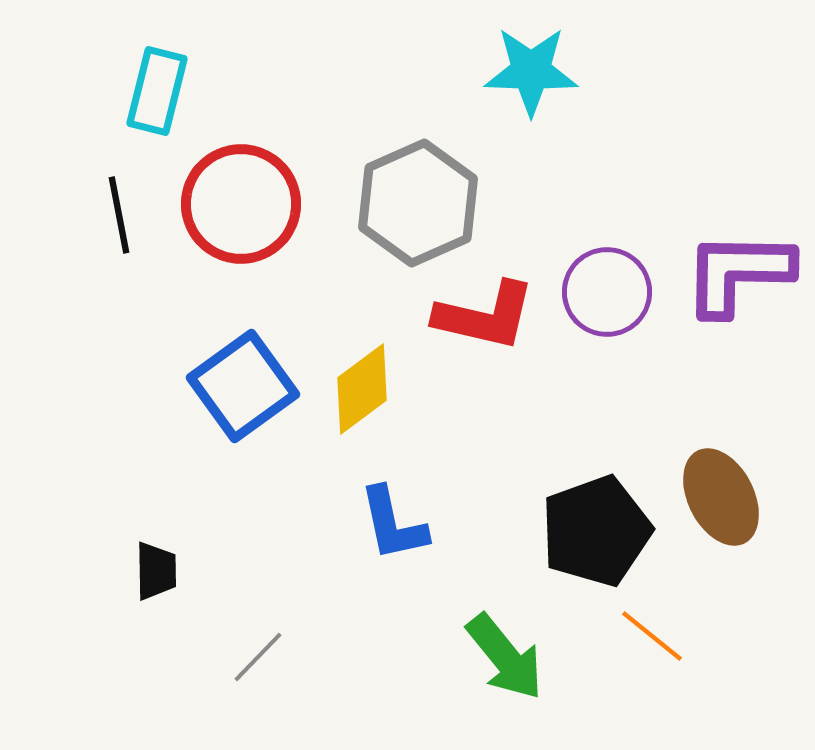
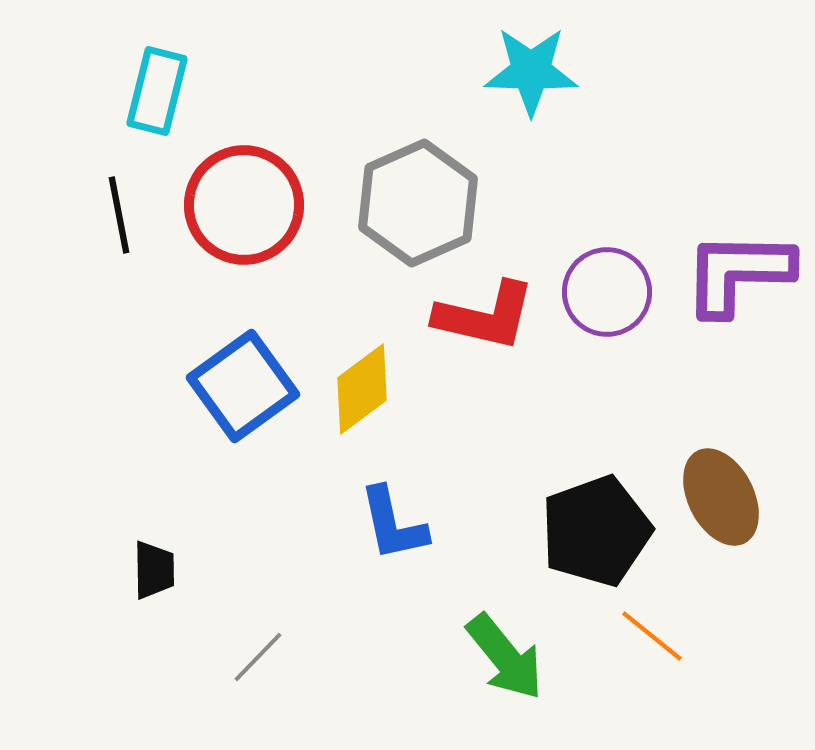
red circle: moved 3 px right, 1 px down
black trapezoid: moved 2 px left, 1 px up
